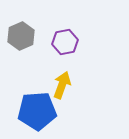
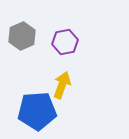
gray hexagon: moved 1 px right
